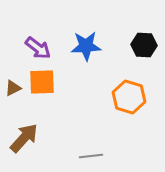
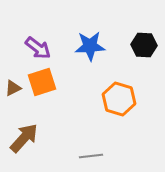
blue star: moved 4 px right
orange square: rotated 16 degrees counterclockwise
orange hexagon: moved 10 px left, 2 px down
